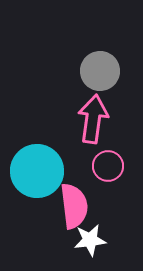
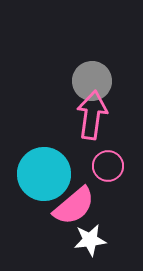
gray circle: moved 8 px left, 10 px down
pink arrow: moved 1 px left, 4 px up
cyan circle: moved 7 px right, 3 px down
pink semicircle: rotated 57 degrees clockwise
